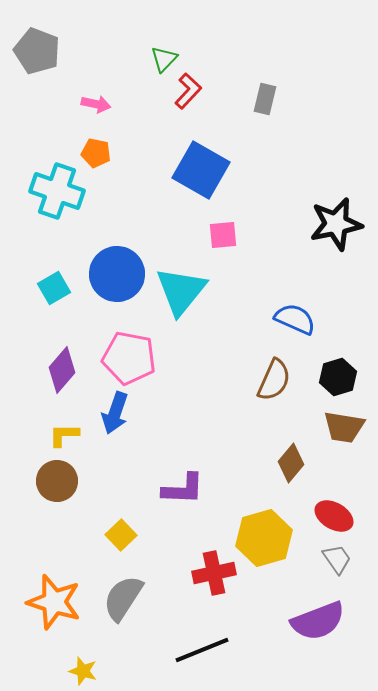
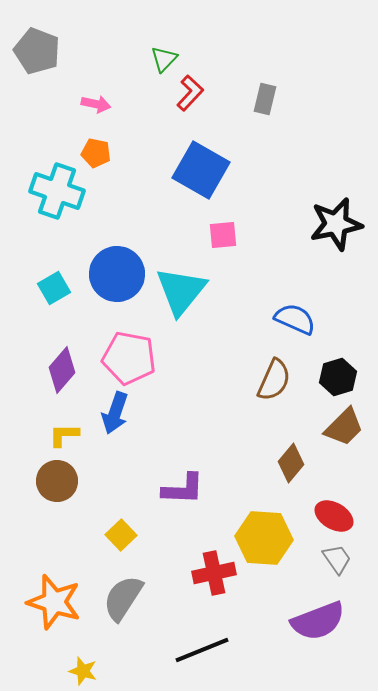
red L-shape: moved 2 px right, 2 px down
brown trapezoid: rotated 54 degrees counterclockwise
yellow hexagon: rotated 20 degrees clockwise
